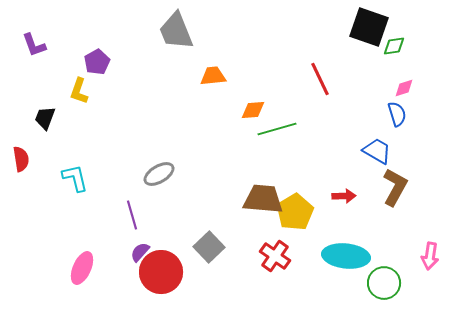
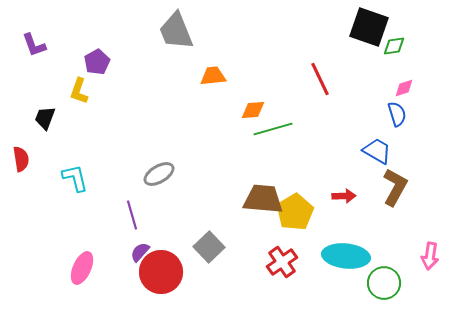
green line: moved 4 px left
red cross: moved 7 px right, 6 px down; rotated 20 degrees clockwise
